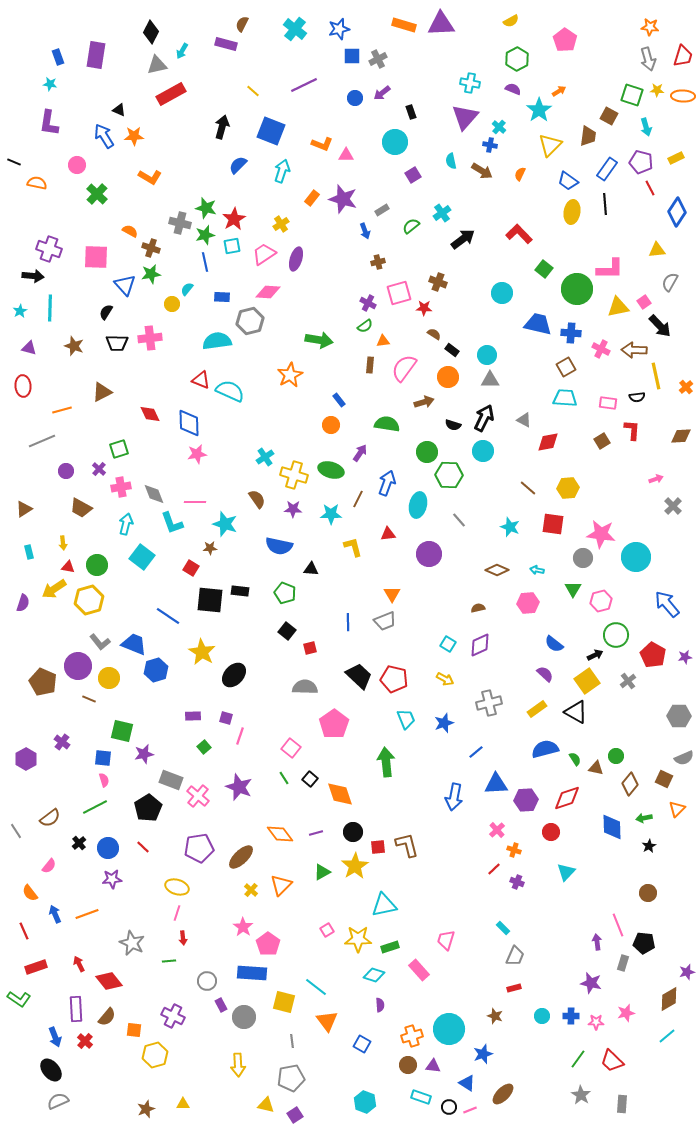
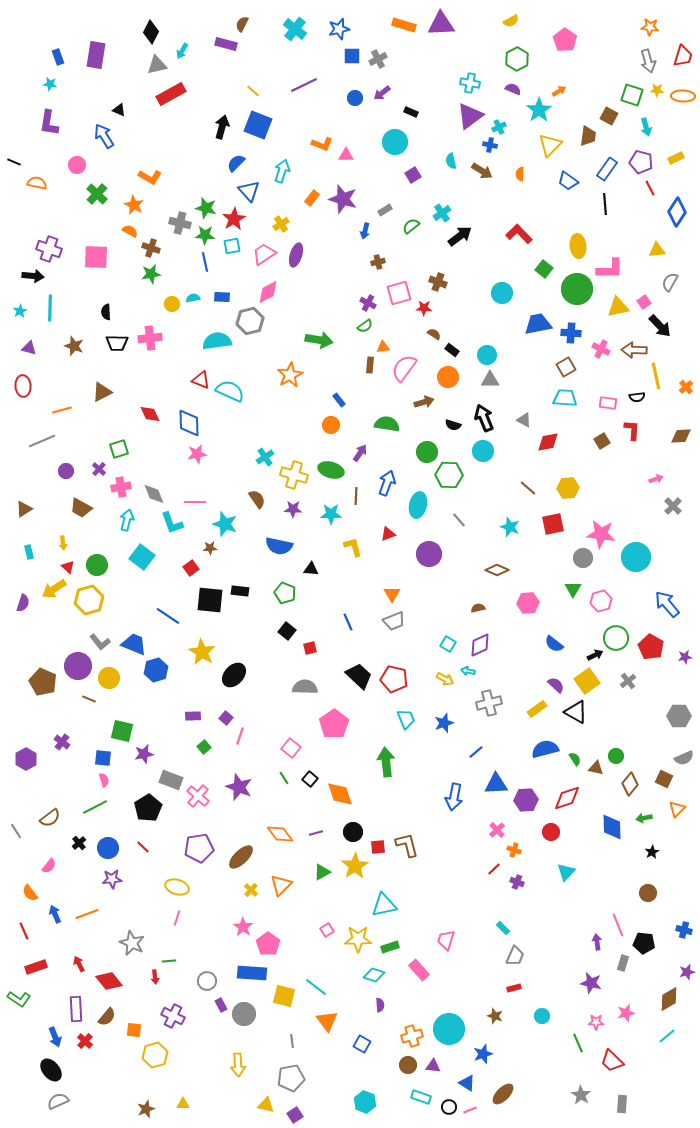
gray arrow at (648, 59): moved 2 px down
black rectangle at (411, 112): rotated 48 degrees counterclockwise
purple triangle at (465, 117): moved 5 px right, 1 px up; rotated 12 degrees clockwise
cyan cross at (499, 127): rotated 24 degrees clockwise
blue square at (271, 131): moved 13 px left, 6 px up
orange star at (134, 136): moved 69 px down; rotated 30 degrees clockwise
blue semicircle at (238, 165): moved 2 px left, 2 px up
orange semicircle at (520, 174): rotated 24 degrees counterclockwise
gray rectangle at (382, 210): moved 3 px right
yellow ellipse at (572, 212): moved 6 px right, 34 px down; rotated 15 degrees counterclockwise
blue arrow at (365, 231): rotated 35 degrees clockwise
green star at (205, 235): rotated 18 degrees clockwise
black arrow at (463, 239): moved 3 px left, 3 px up
purple ellipse at (296, 259): moved 4 px up
blue triangle at (125, 285): moved 124 px right, 94 px up
cyan semicircle at (187, 289): moved 6 px right, 9 px down; rotated 40 degrees clockwise
pink diamond at (268, 292): rotated 30 degrees counterclockwise
black semicircle at (106, 312): rotated 35 degrees counterclockwise
blue trapezoid at (538, 324): rotated 24 degrees counterclockwise
orange triangle at (383, 341): moved 6 px down
black arrow at (484, 418): rotated 48 degrees counterclockwise
brown line at (358, 499): moved 2 px left, 3 px up; rotated 24 degrees counterclockwise
cyan arrow at (126, 524): moved 1 px right, 4 px up
red square at (553, 524): rotated 20 degrees counterclockwise
red triangle at (388, 534): rotated 14 degrees counterclockwise
red triangle at (68, 567): rotated 32 degrees clockwise
red square at (191, 568): rotated 21 degrees clockwise
cyan arrow at (537, 570): moved 69 px left, 101 px down
gray trapezoid at (385, 621): moved 9 px right
blue line at (348, 622): rotated 24 degrees counterclockwise
green circle at (616, 635): moved 3 px down
red pentagon at (653, 655): moved 2 px left, 8 px up
purple semicircle at (545, 674): moved 11 px right, 11 px down
purple square at (226, 718): rotated 24 degrees clockwise
black star at (649, 846): moved 3 px right, 6 px down
pink line at (177, 913): moved 5 px down
red arrow at (183, 938): moved 28 px left, 39 px down
yellow square at (284, 1002): moved 6 px up
blue cross at (571, 1016): moved 113 px right, 86 px up; rotated 14 degrees clockwise
gray circle at (244, 1017): moved 3 px up
green line at (578, 1059): moved 16 px up; rotated 60 degrees counterclockwise
